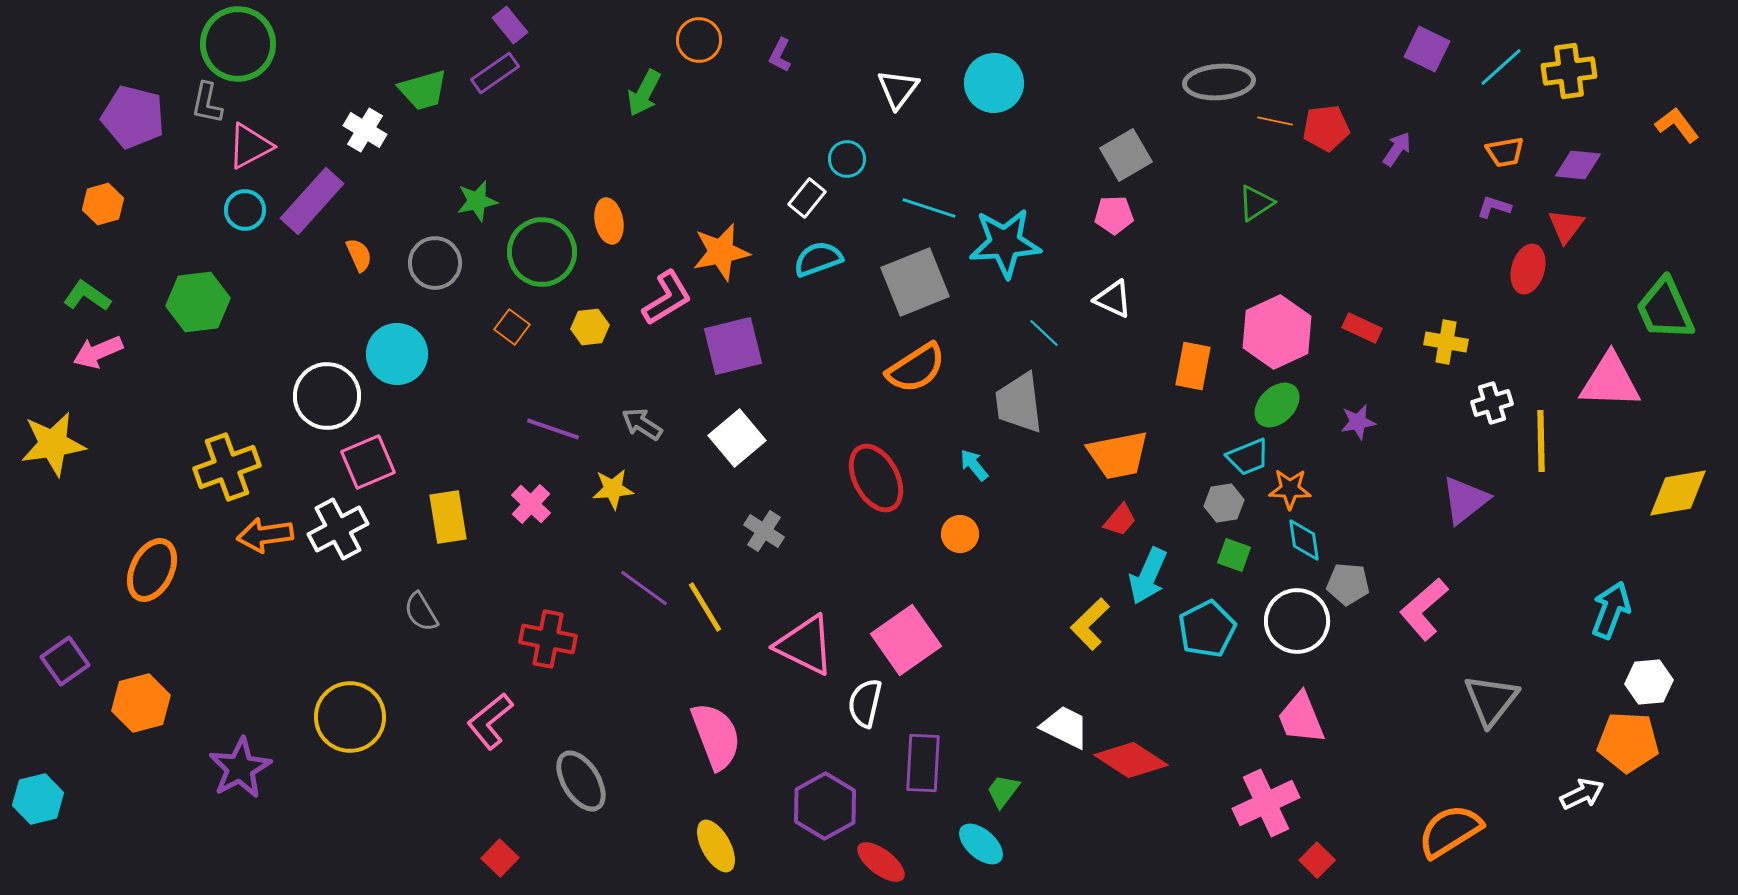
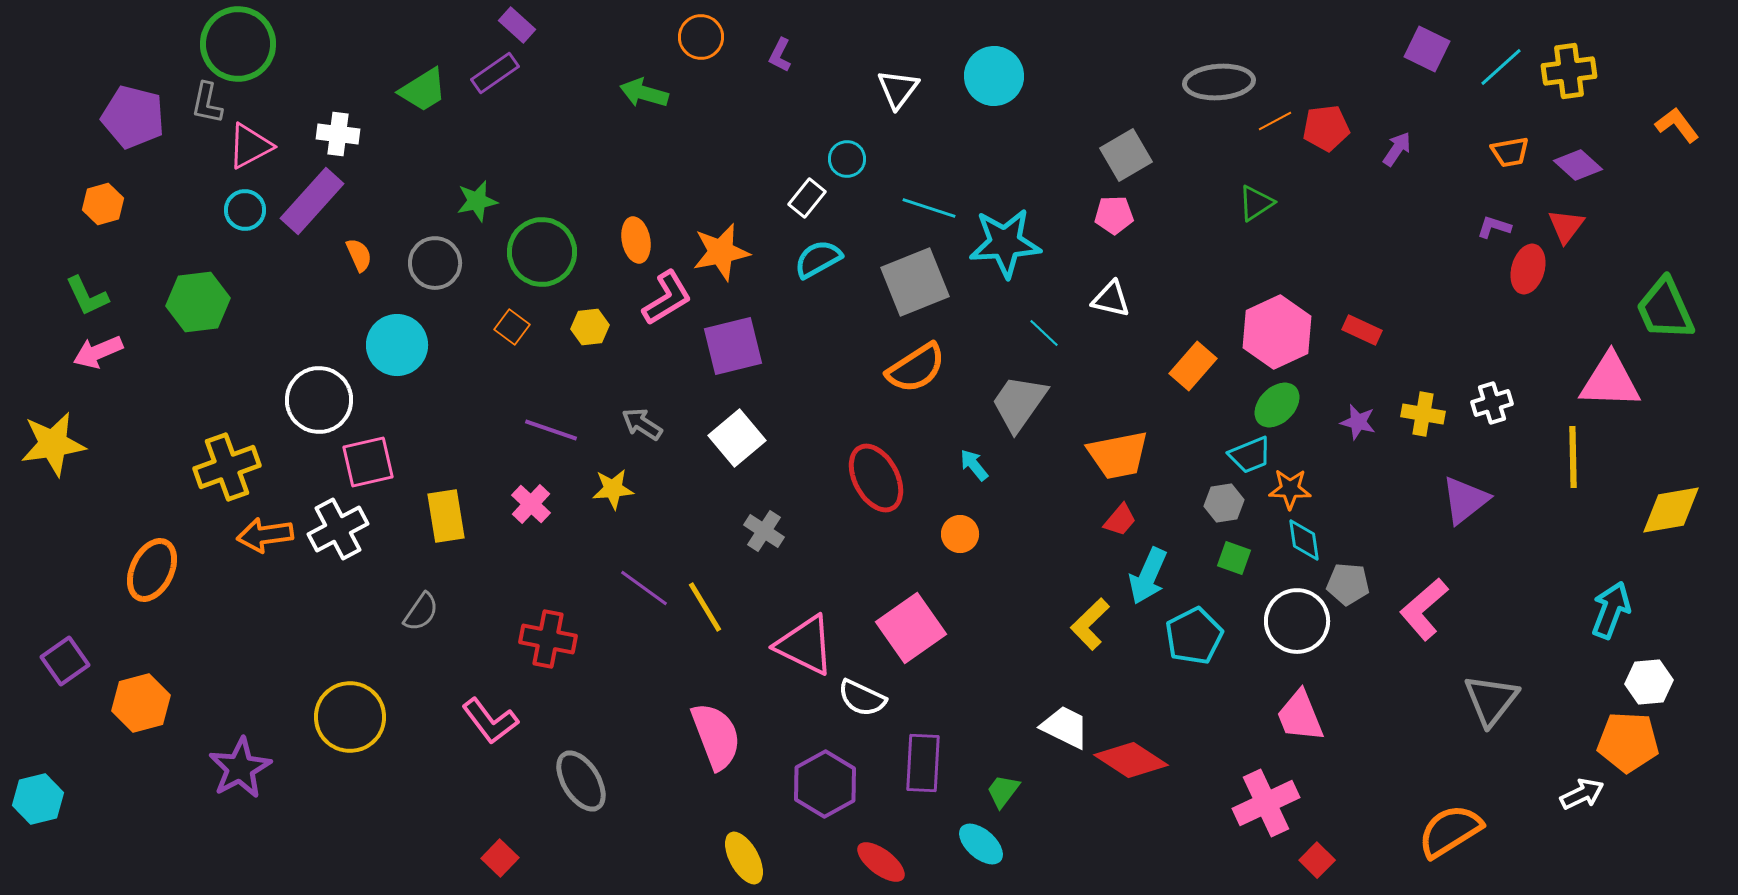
purple rectangle at (510, 25): moved 7 px right; rotated 9 degrees counterclockwise
orange circle at (699, 40): moved 2 px right, 3 px up
cyan circle at (994, 83): moved 7 px up
green trapezoid at (423, 90): rotated 16 degrees counterclockwise
green arrow at (644, 93): rotated 78 degrees clockwise
orange line at (1275, 121): rotated 40 degrees counterclockwise
white cross at (365, 130): moved 27 px left, 4 px down; rotated 24 degrees counterclockwise
orange trapezoid at (1505, 152): moved 5 px right
purple diamond at (1578, 165): rotated 36 degrees clockwise
purple L-shape at (1494, 207): moved 20 px down
orange ellipse at (609, 221): moved 27 px right, 19 px down
cyan semicircle at (818, 259): rotated 9 degrees counterclockwise
green L-shape at (87, 296): rotated 150 degrees counterclockwise
white triangle at (1113, 299): moved 2 px left; rotated 12 degrees counterclockwise
red rectangle at (1362, 328): moved 2 px down
yellow cross at (1446, 342): moved 23 px left, 72 px down
cyan circle at (397, 354): moved 9 px up
orange rectangle at (1193, 366): rotated 30 degrees clockwise
white circle at (327, 396): moved 8 px left, 4 px down
gray trapezoid at (1019, 403): rotated 42 degrees clockwise
purple star at (1358, 422): rotated 24 degrees clockwise
purple line at (553, 429): moved 2 px left, 1 px down
yellow line at (1541, 441): moved 32 px right, 16 px down
cyan trapezoid at (1248, 457): moved 2 px right, 2 px up
pink square at (368, 462): rotated 10 degrees clockwise
yellow diamond at (1678, 493): moved 7 px left, 17 px down
yellow rectangle at (448, 517): moved 2 px left, 1 px up
green square at (1234, 555): moved 3 px down
gray semicircle at (421, 612): rotated 114 degrees counterclockwise
cyan pentagon at (1207, 629): moved 13 px left, 7 px down
pink square at (906, 640): moved 5 px right, 12 px up
white semicircle at (865, 703): moved 3 px left, 5 px up; rotated 78 degrees counterclockwise
pink trapezoid at (1301, 718): moved 1 px left, 2 px up
pink L-shape at (490, 721): rotated 88 degrees counterclockwise
purple hexagon at (825, 806): moved 22 px up
yellow ellipse at (716, 846): moved 28 px right, 12 px down
